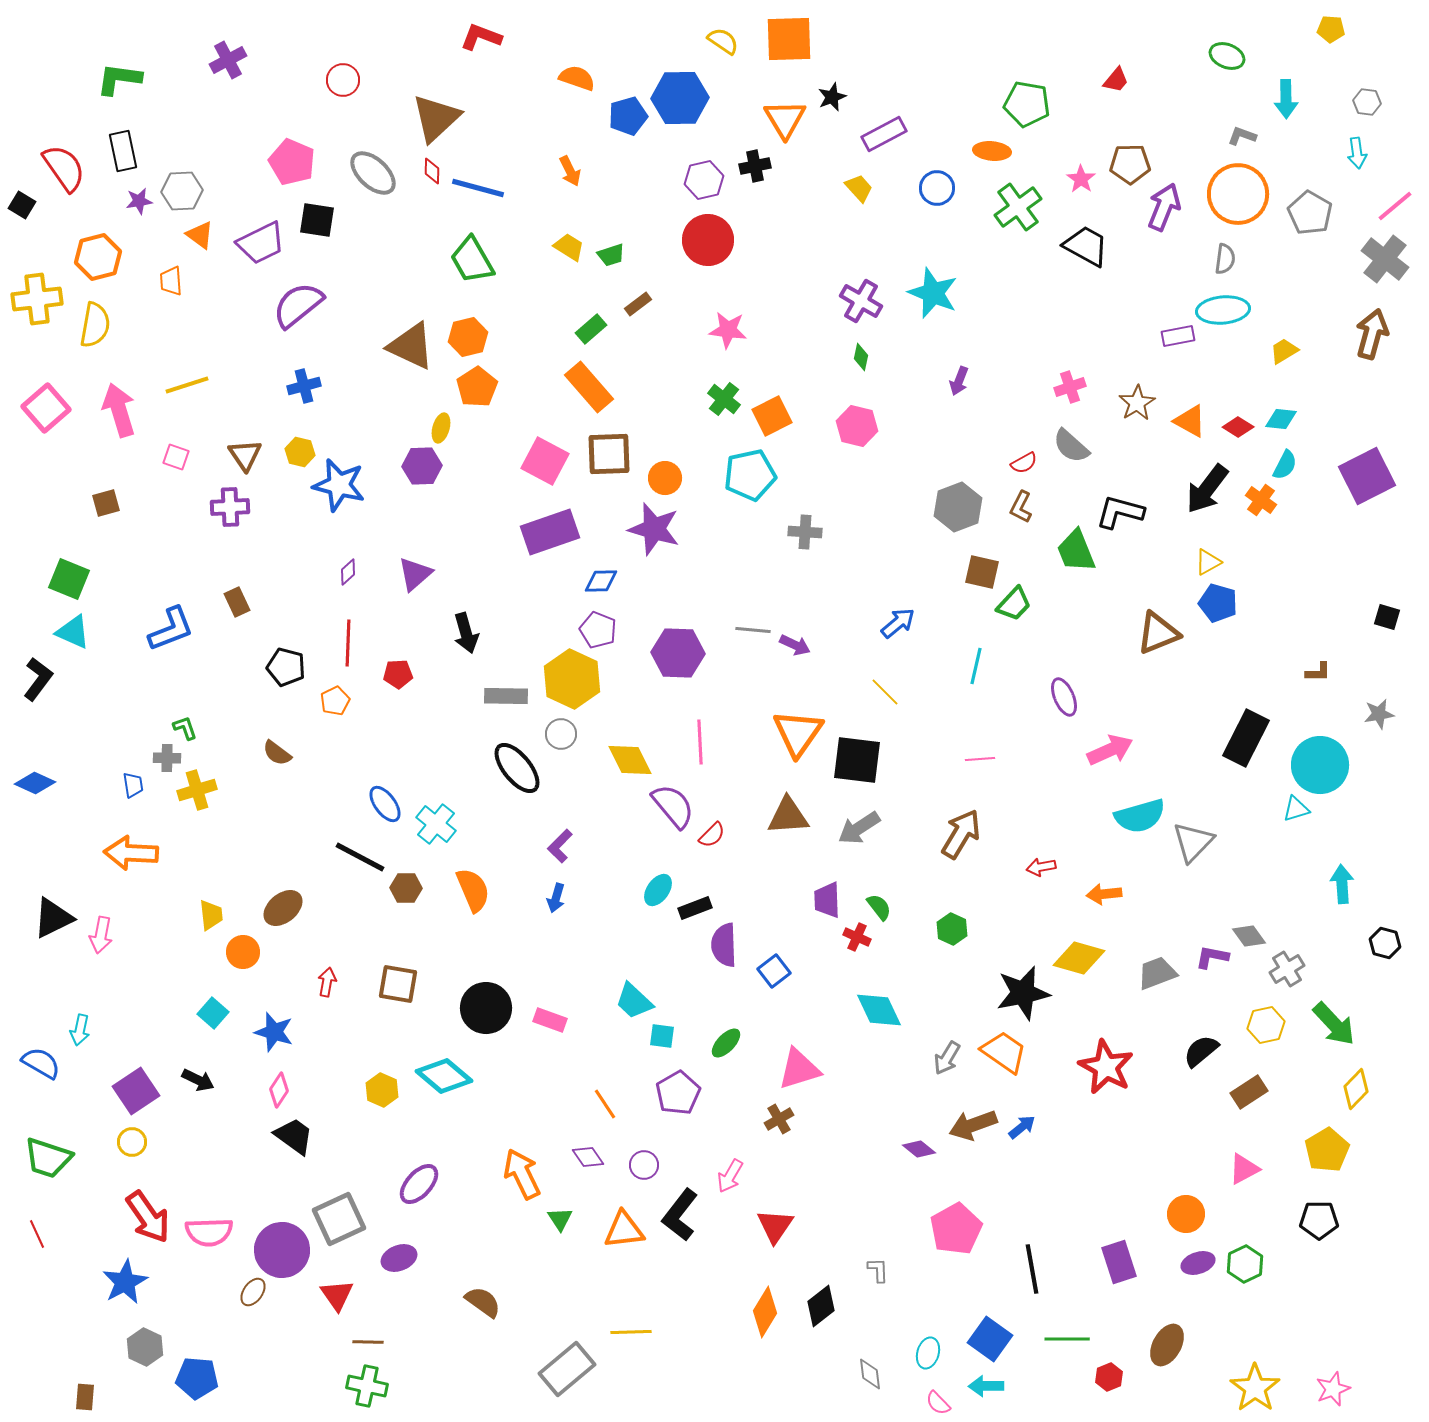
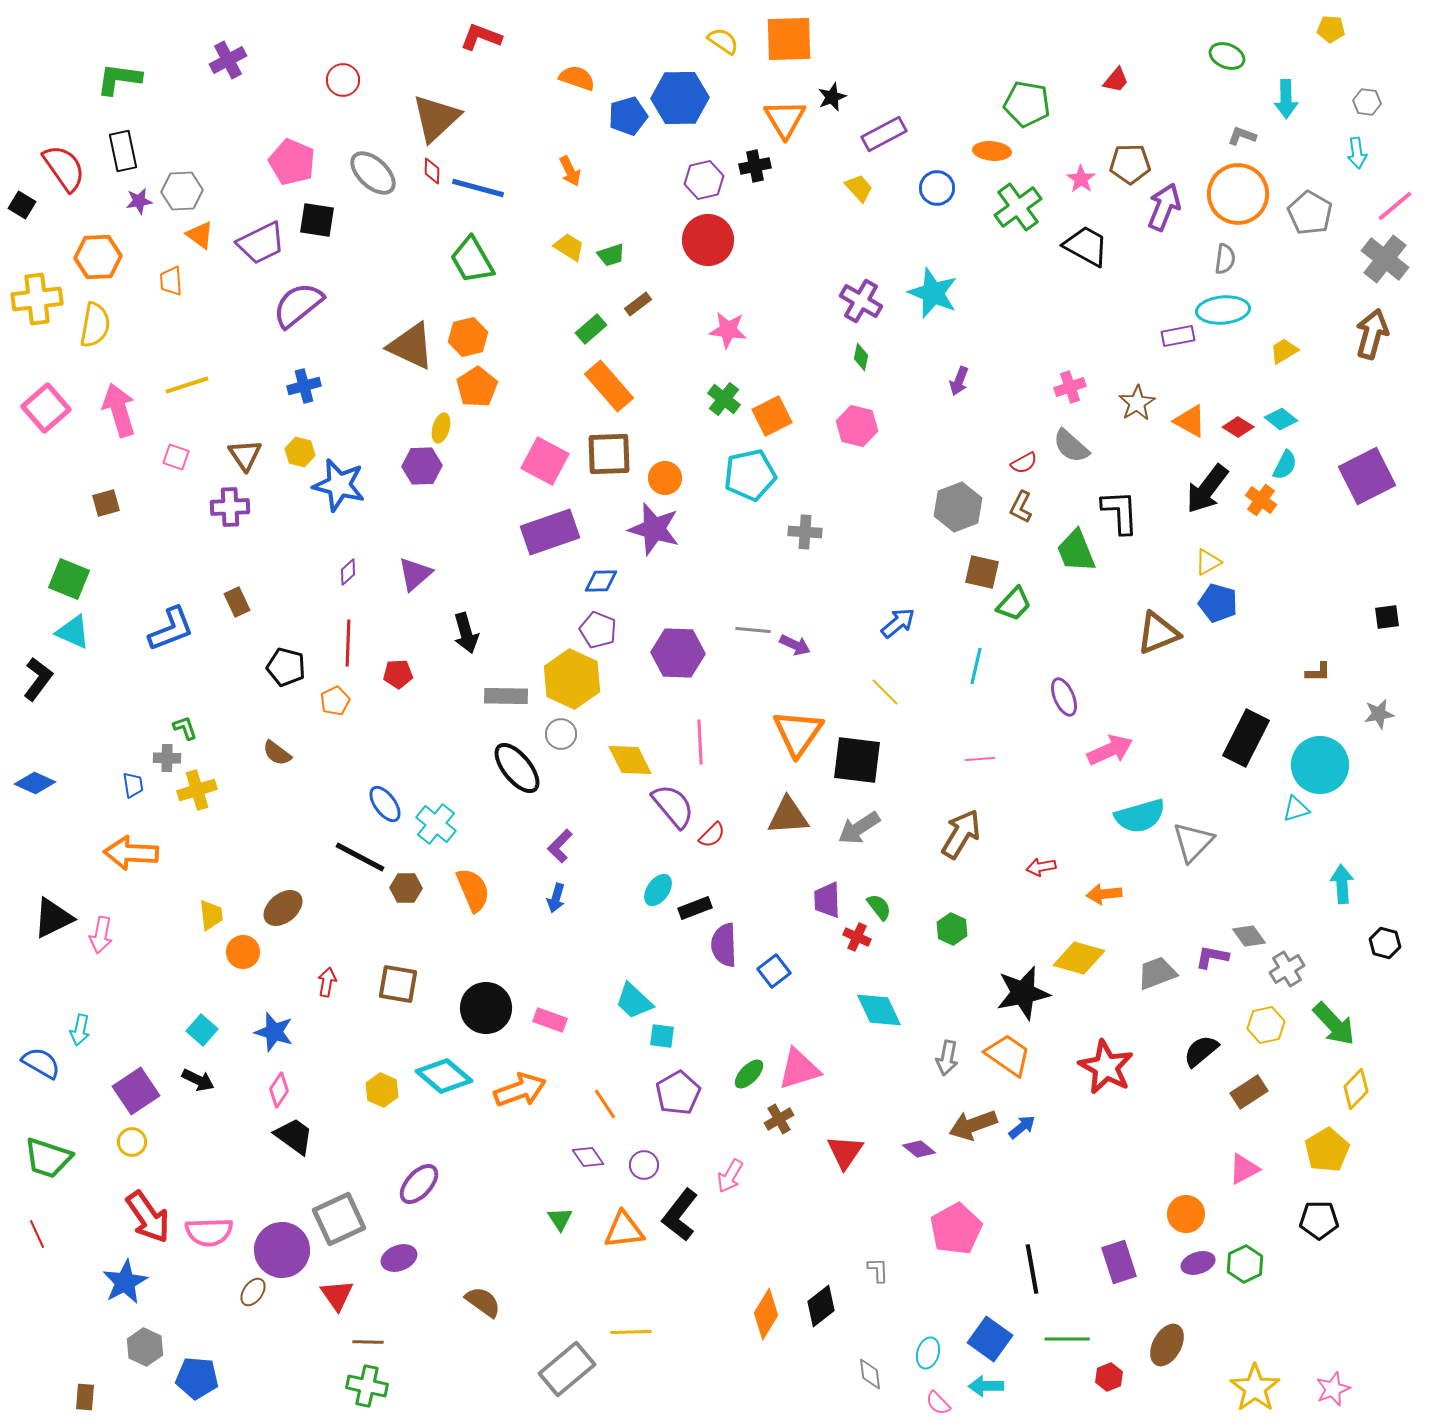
orange hexagon at (98, 257): rotated 12 degrees clockwise
orange rectangle at (589, 387): moved 20 px right, 1 px up
cyan diamond at (1281, 419): rotated 32 degrees clockwise
black L-shape at (1120, 512): rotated 72 degrees clockwise
black square at (1387, 617): rotated 24 degrees counterclockwise
cyan square at (213, 1013): moved 11 px left, 17 px down
green ellipse at (726, 1043): moved 23 px right, 31 px down
orange trapezoid at (1004, 1052): moved 4 px right, 3 px down
gray arrow at (947, 1058): rotated 20 degrees counterclockwise
orange arrow at (522, 1174): moved 2 px left, 84 px up; rotated 96 degrees clockwise
red triangle at (775, 1226): moved 70 px right, 74 px up
orange diamond at (765, 1312): moved 1 px right, 2 px down
